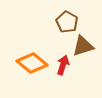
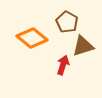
orange diamond: moved 25 px up
